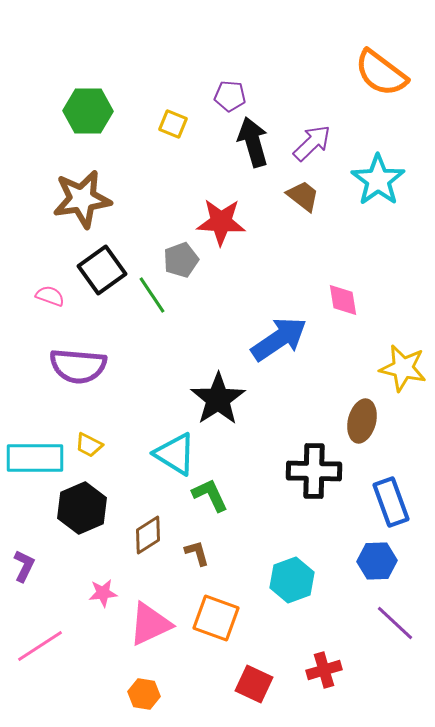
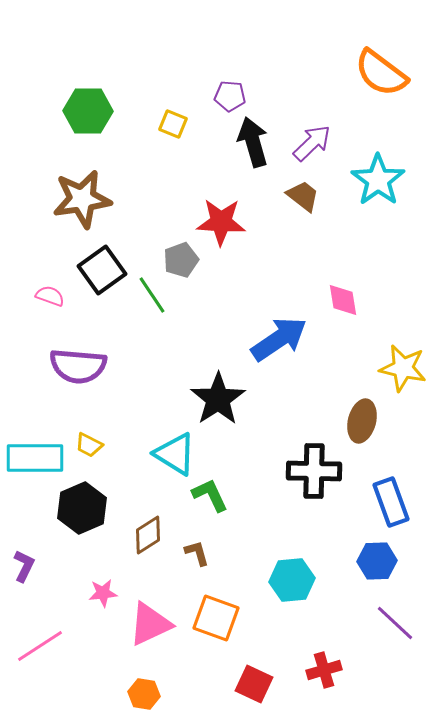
cyan hexagon: rotated 15 degrees clockwise
